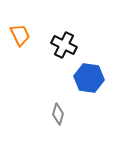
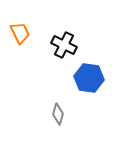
orange trapezoid: moved 2 px up
